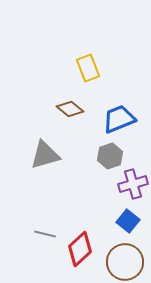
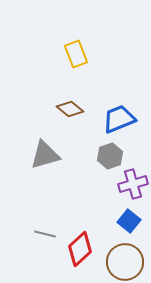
yellow rectangle: moved 12 px left, 14 px up
blue square: moved 1 px right
